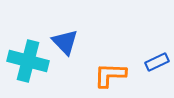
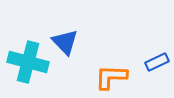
cyan cross: moved 1 px down
orange L-shape: moved 1 px right, 2 px down
